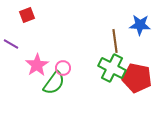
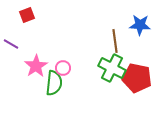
pink star: moved 1 px left, 1 px down
green semicircle: rotated 30 degrees counterclockwise
